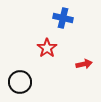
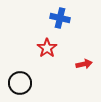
blue cross: moved 3 px left
black circle: moved 1 px down
